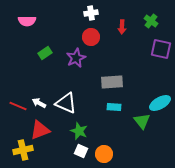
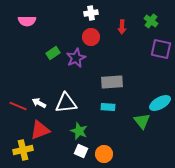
green rectangle: moved 8 px right
white triangle: rotated 30 degrees counterclockwise
cyan rectangle: moved 6 px left
